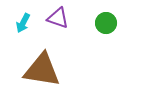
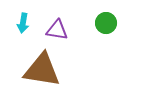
purple triangle: moved 1 px left, 12 px down; rotated 10 degrees counterclockwise
cyan arrow: rotated 18 degrees counterclockwise
